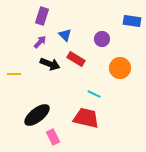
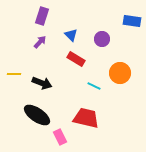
blue triangle: moved 6 px right
black arrow: moved 8 px left, 19 px down
orange circle: moved 5 px down
cyan line: moved 8 px up
black ellipse: rotated 72 degrees clockwise
pink rectangle: moved 7 px right
